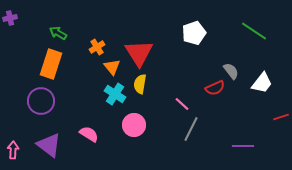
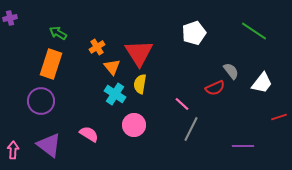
red line: moved 2 px left
